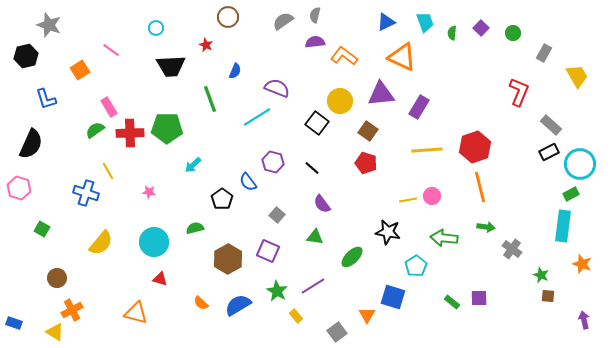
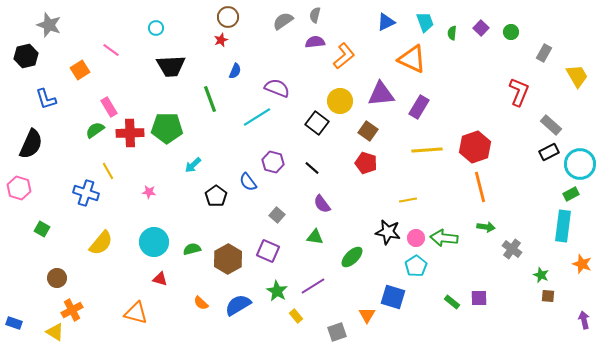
green circle at (513, 33): moved 2 px left, 1 px up
red star at (206, 45): moved 15 px right, 5 px up; rotated 24 degrees clockwise
orange L-shape at (344, 56): rotated 104 degrees clockwise
orange triangle at (402, 57): moved 10 px right, 2 px down
pink circle at (432, 196): moved 16 px left, 42 px down
black pentagon at (222, 199): moved 6 px left, 3 px up
green semicircle at (195, 228): moved 3 px left, 21 px down
gray square at (337, 332): rotated 18 degrees clockwise
